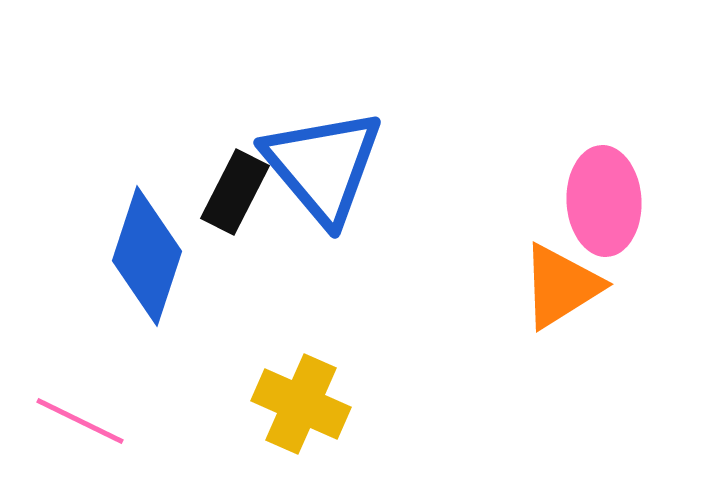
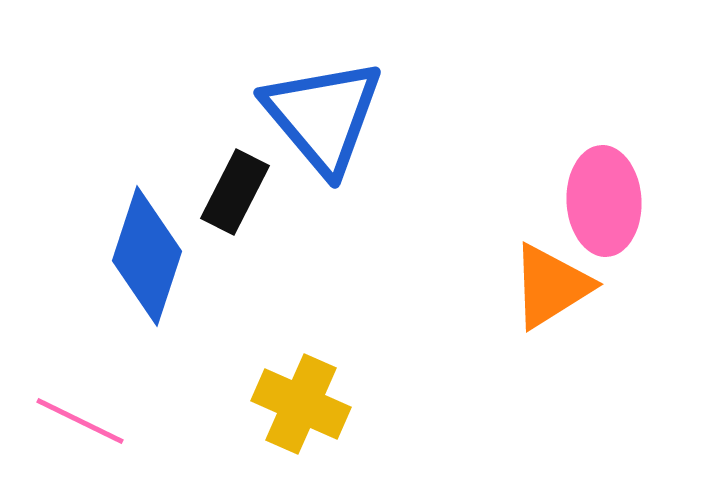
blue triangle: moved 50 px up
orange triangle: moved 10 px left
